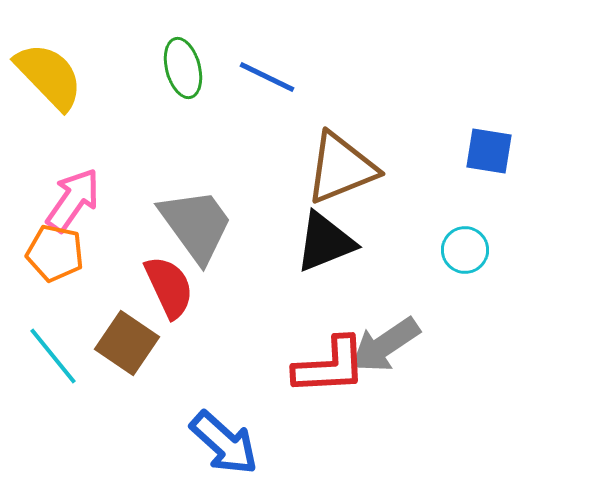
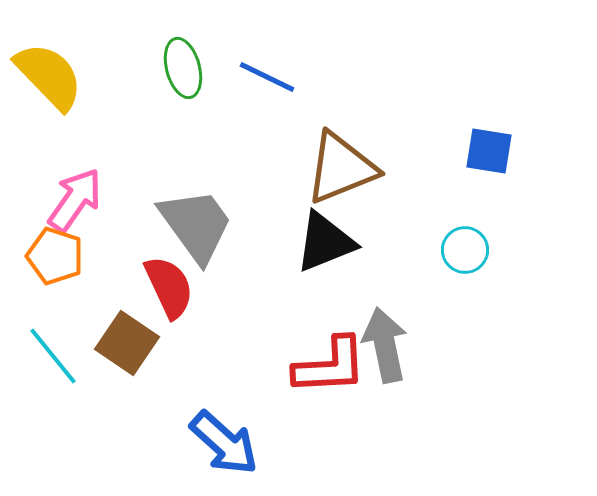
pink arrow: moved 2 px right
orange pentagon: moved 3 px down; rotated 6 degrees clockwise
gray arrow: rotated 112 degrees clockwise
